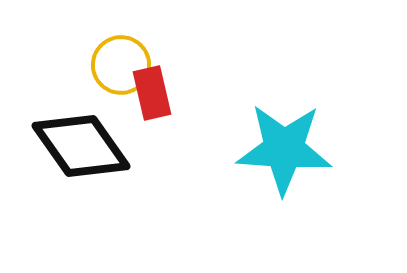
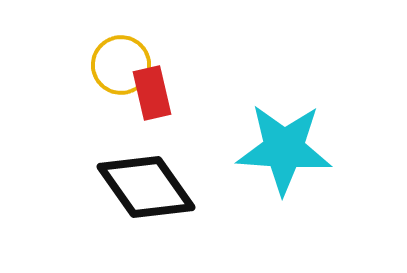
black diamond: moved 65 px right, 41 px down
